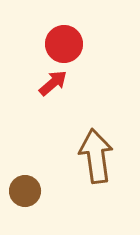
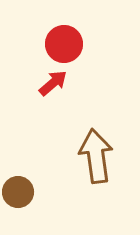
brown circle: moved 7 px left, 1 px down
